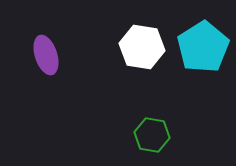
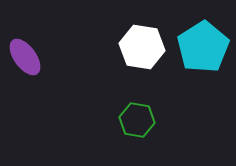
purple ellipse: moved 21 px left, 2 px down; rotated 18 degrees counterclockwise
green hexagon: moved 15 px left, 15 px up
